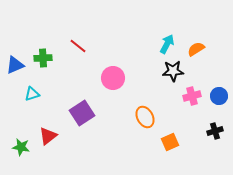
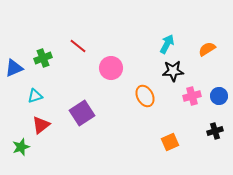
orange semicircle: moved 11 px right
green cross: rotated 18 degrees counterclockwise
blue triangle: moved 1 px left, 3 px down
pink circle: moved 2 px left, 10 px up
cyan triangle: moved 3 px right, 2 px down
orange ellipse: moved 21 px up
red triangle: moved 7 px left, 11 px up
green star: rotated 30 degrees counterclockwise
